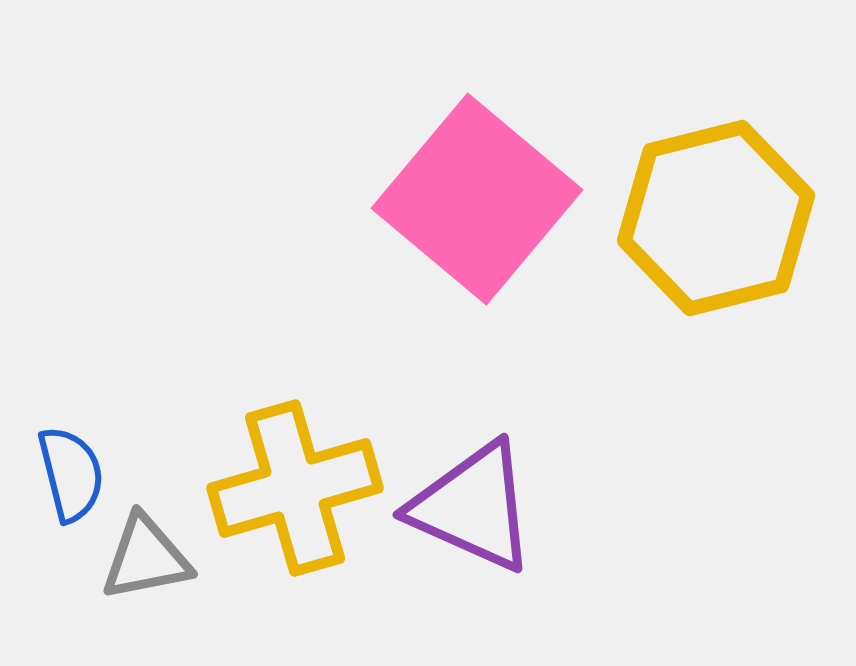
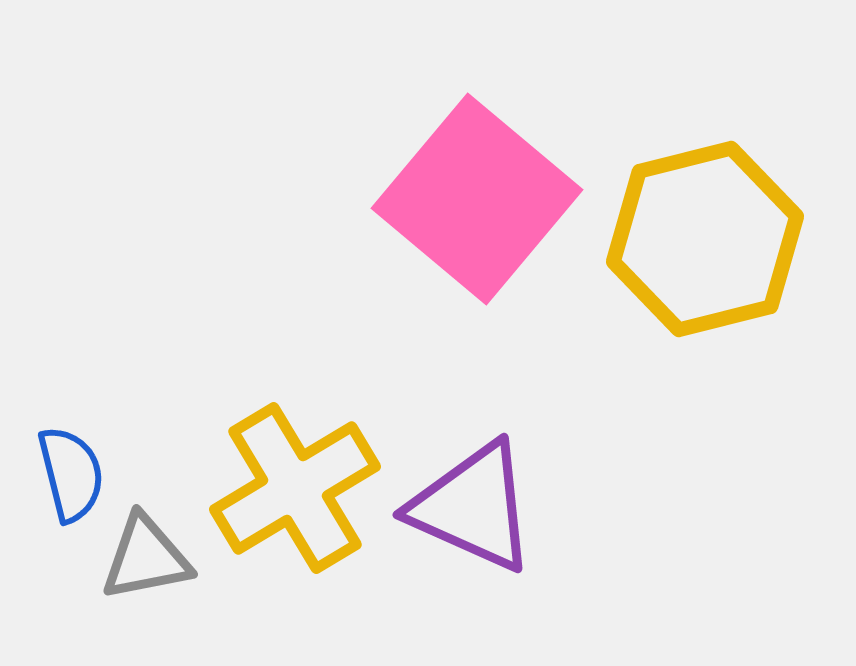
yellow hexagon: moved 11 px left, 21 px down
yellow cross: rotated 15 degrees counterclockwise
